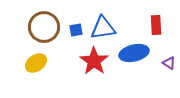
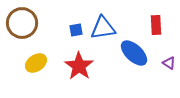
brown circle: moved 22 px left, 4 px up
blue ellipse: rotated 56 degrees clockwise
red star: moved 15 px left, 5 px down
